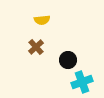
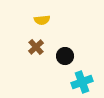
black circle: moved 3 px left, 4 px up
